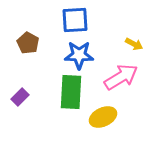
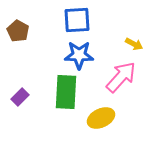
blue square: moved 2 px right
brown pentagon: moved 10 px left, 12 px up
pink arrow: rotated 16 degrees counterclockwise
green rectangle: moved 5 px left
yellow ellipse: moved 2 px left, 1 px down
